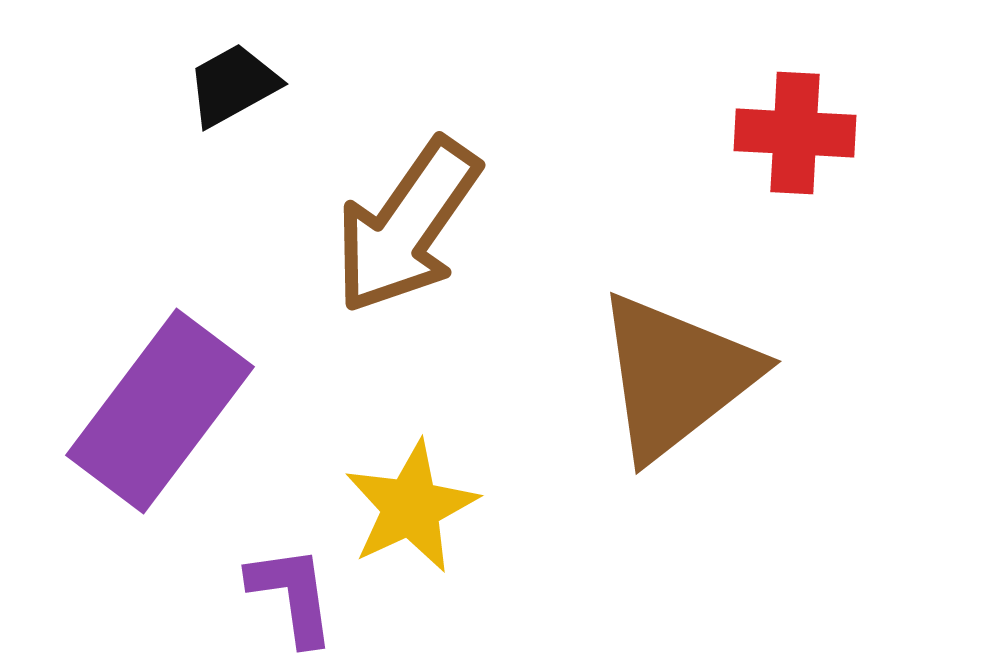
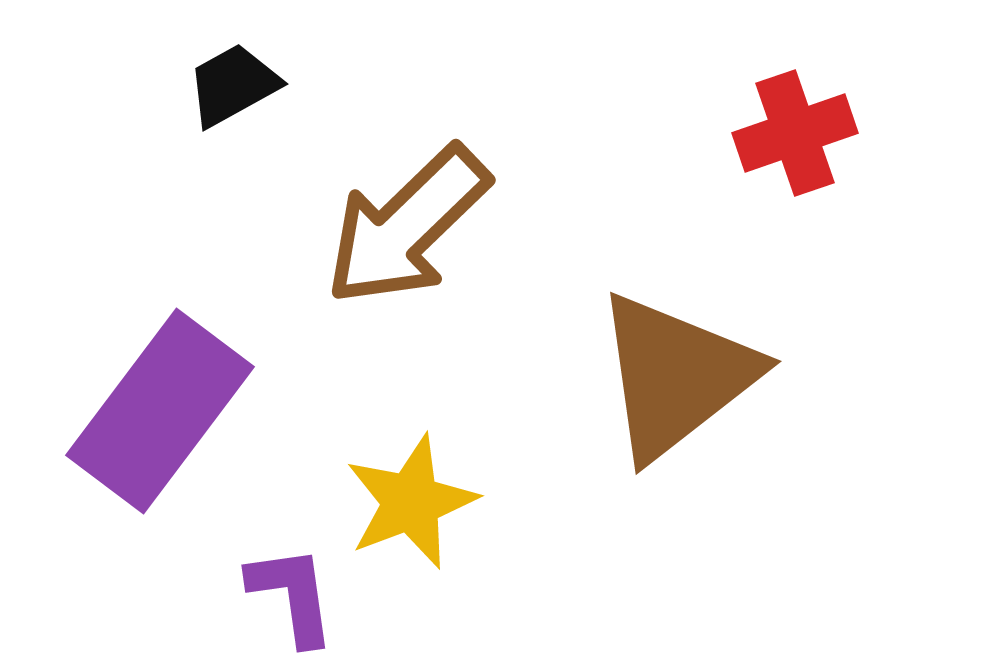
red cross: rotated 22 degrees counterclockwise
brown arrow: rotated 11 degrees clockwise
yellow star: moved 5 px up; rotated 4 degrees clockwise
